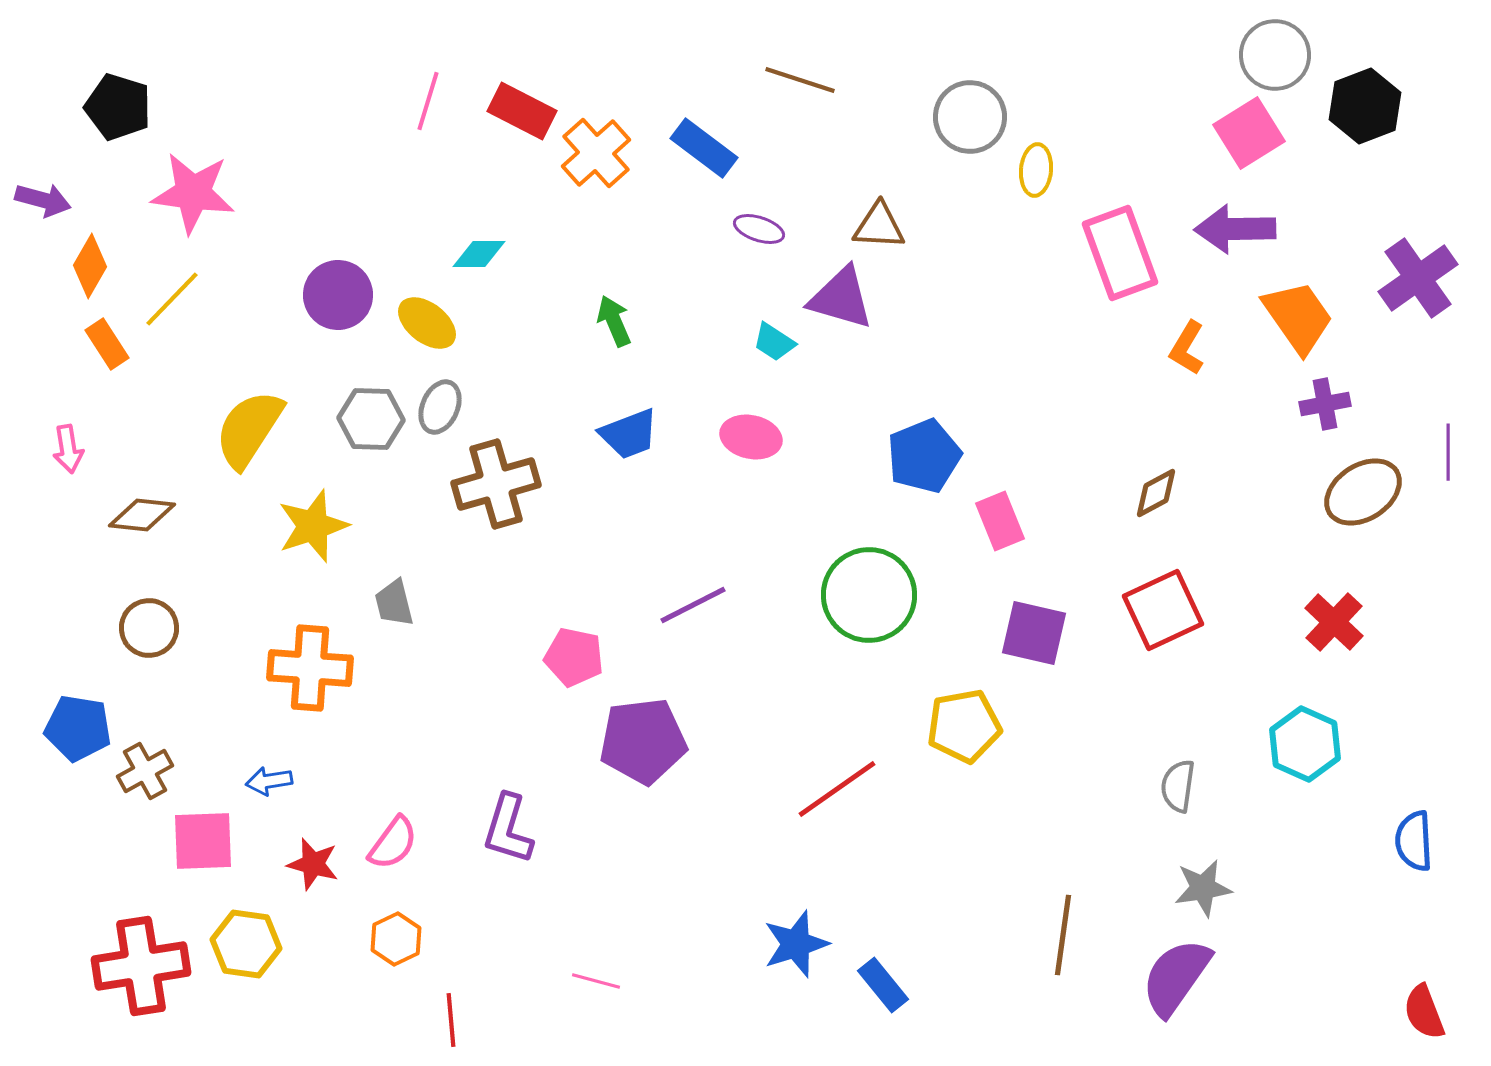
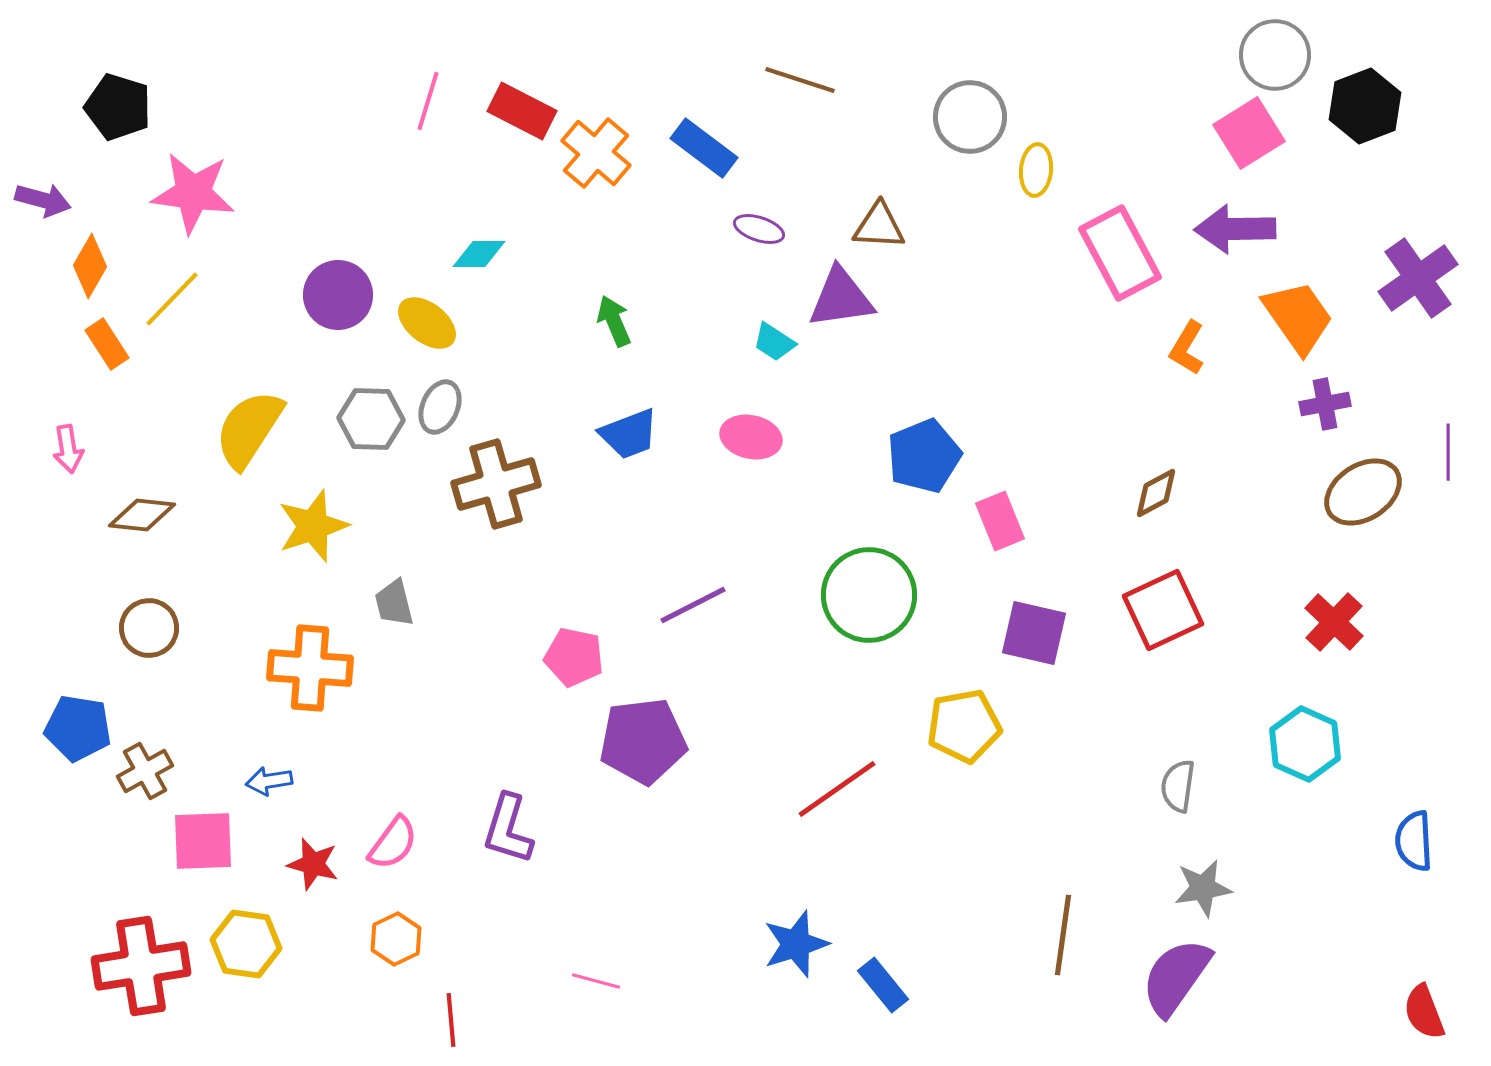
orange cross at (596, 153): rotated 8 degrees counterclockwise
pink rectangle at (1120, 253): rotated 8 degrees counterclockwise
purple triangle at (841, 298): rotated 24 degrees counterclockwise
